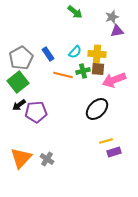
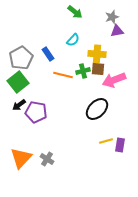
cyan semicircle: moved 2 px left, 12 px up
purple pentagon: rotated 15 degrees clockwise
purple rectangle: moved 6 px right, 7 px up; rotated 64 degrees counterclockwise
